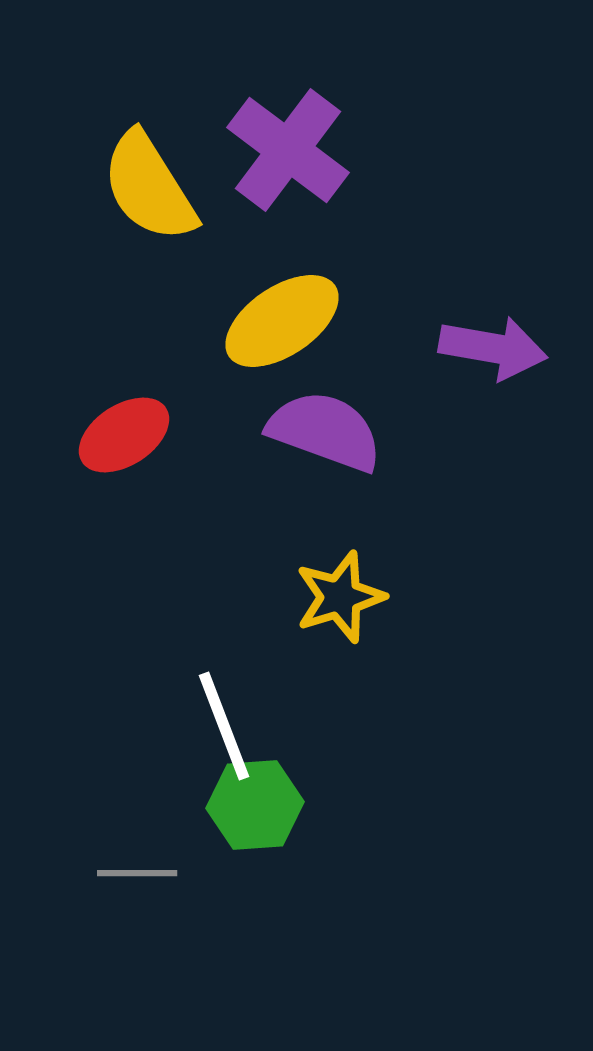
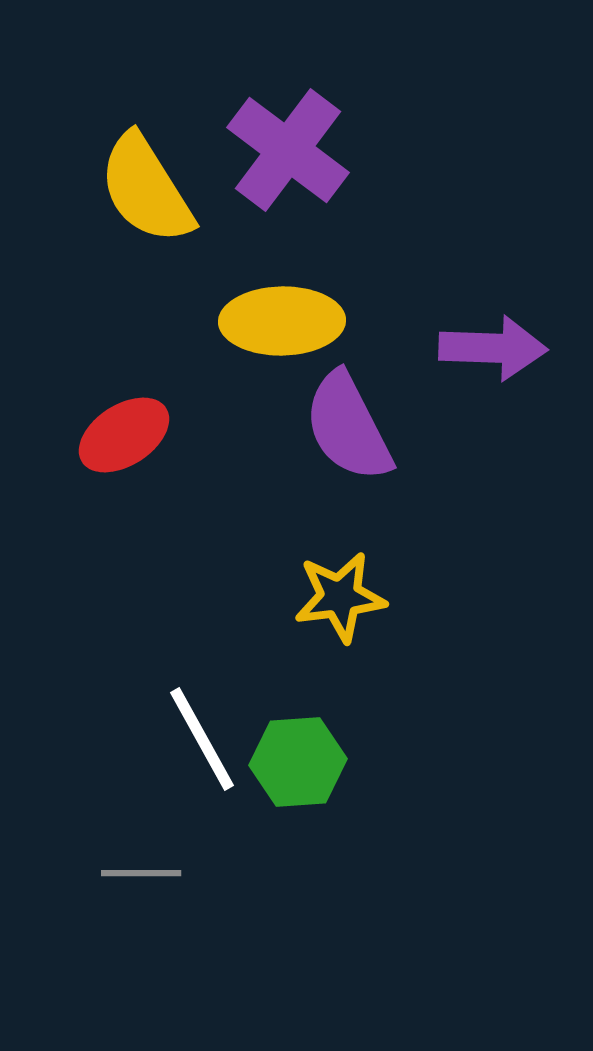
yellow semicircle: moved 3 px left, 2 px down
yellow ellipse: rotated 33 degrees clockwise
purple arrow: rotated 8 degrees counterclockwise
purple semicircle: moved 23 px right, 4 px up; rotated 137 degrees counterclockwise
yellow star: rotated 10 degrees clockwise
white line: moved 22 px left, 13 px down; rotated 8 degrees counterclockwise
green hexagon: moved 43 px right, 43 px up
gray line: moved 4 px right
